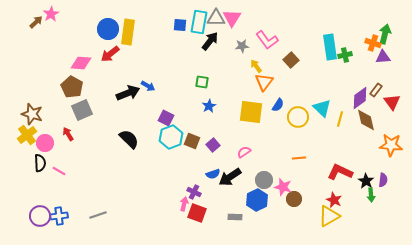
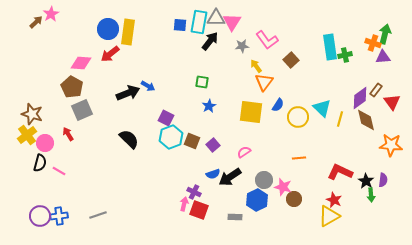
pink triangle at (232, 18): moved 4 px down
black semicircle at (40, 163): rotated 18 degrees clockwise
red square at (197, 213): moved 2 px right, 3 px up
